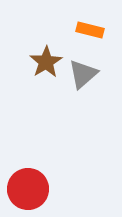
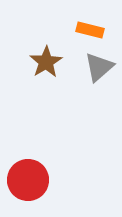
gray triangle: moved 16 px right, 7 px up
red circle: moved 9 px up
